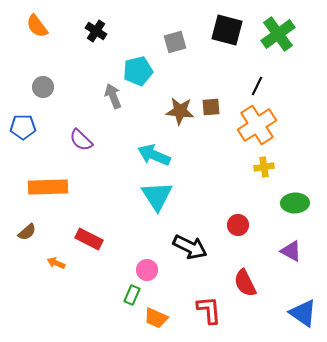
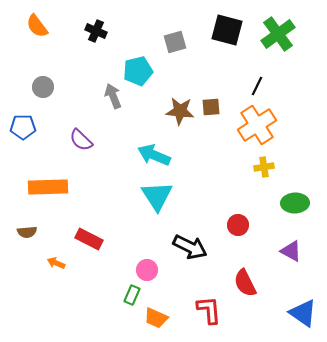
black cross: rotated 10 degrees counterclockwise
brown semicircle: rotated 36 degrees clockwise
